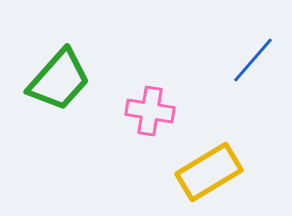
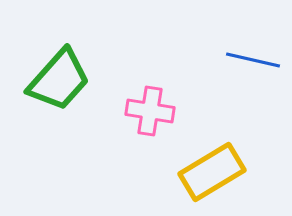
blue line: rotated 62 degrees clockwise
yellow rectangle: moved 3 px right
